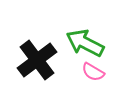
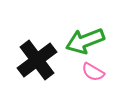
green arrow: moved 2 px up; rotated 48 degrees counterclockwise
